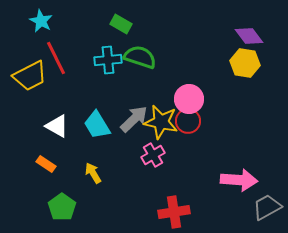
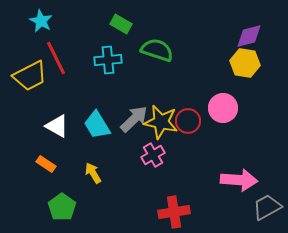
purple diamond: rotated 68 degrees counterclockwise
green semicircle: moved 17 px right, 7 px up
pink circle: moved 34 px right, 9 px down
